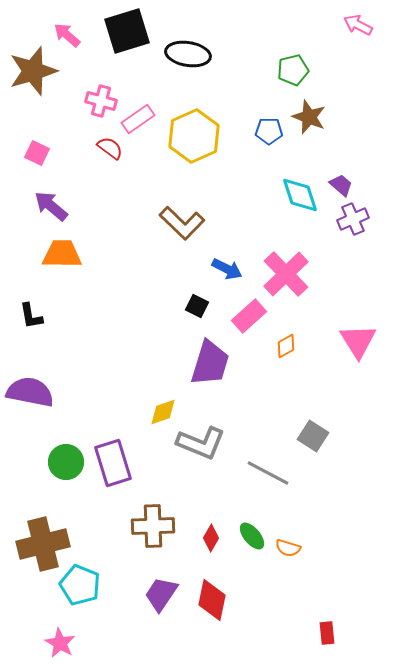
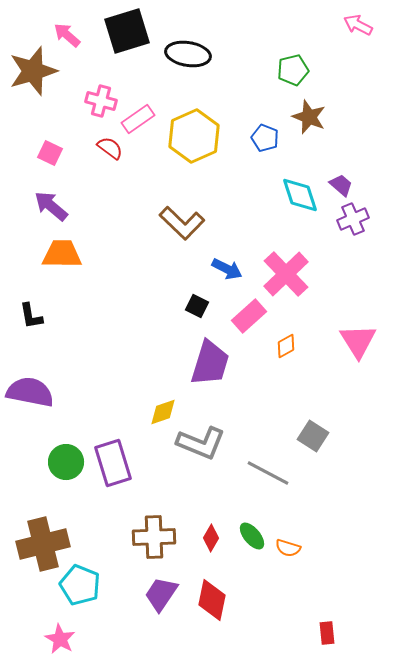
blue pentagon at (269, 131): moved 4 px left, 7 px down; rotated 20 degrees clockwise
pink square at (37, 153): moved 13 px right
brown cross at (153, 526): moved 1 px right, 11 px down
pink star at (60, 643): moved 4 px up
